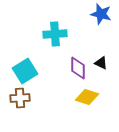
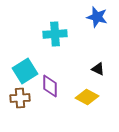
blue star: moved 4 px left, 3 px down
black triangle: moved 3 px left, 6 px down
purple diamond: moved 28 px left, 18 px down
yellow diamond: rotated 10 degrees clockwise
